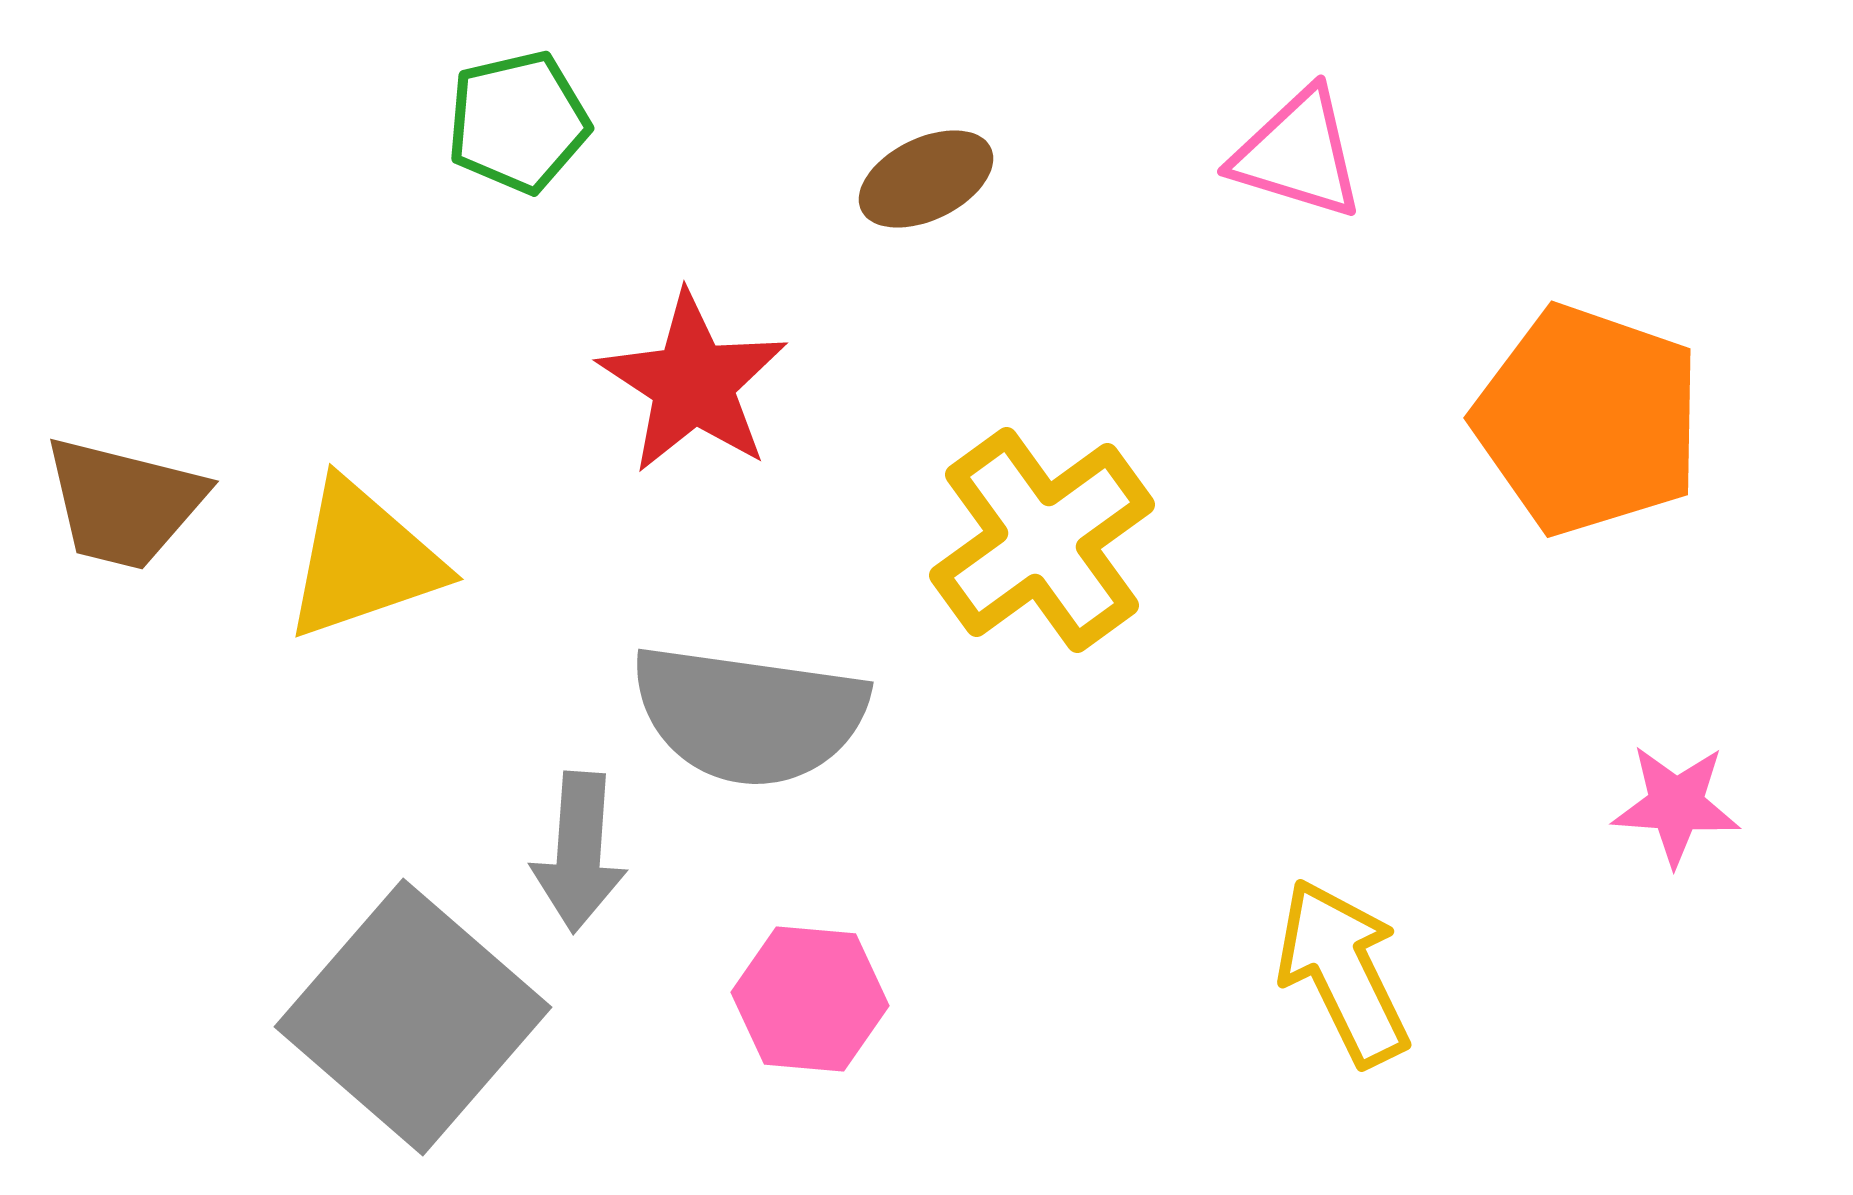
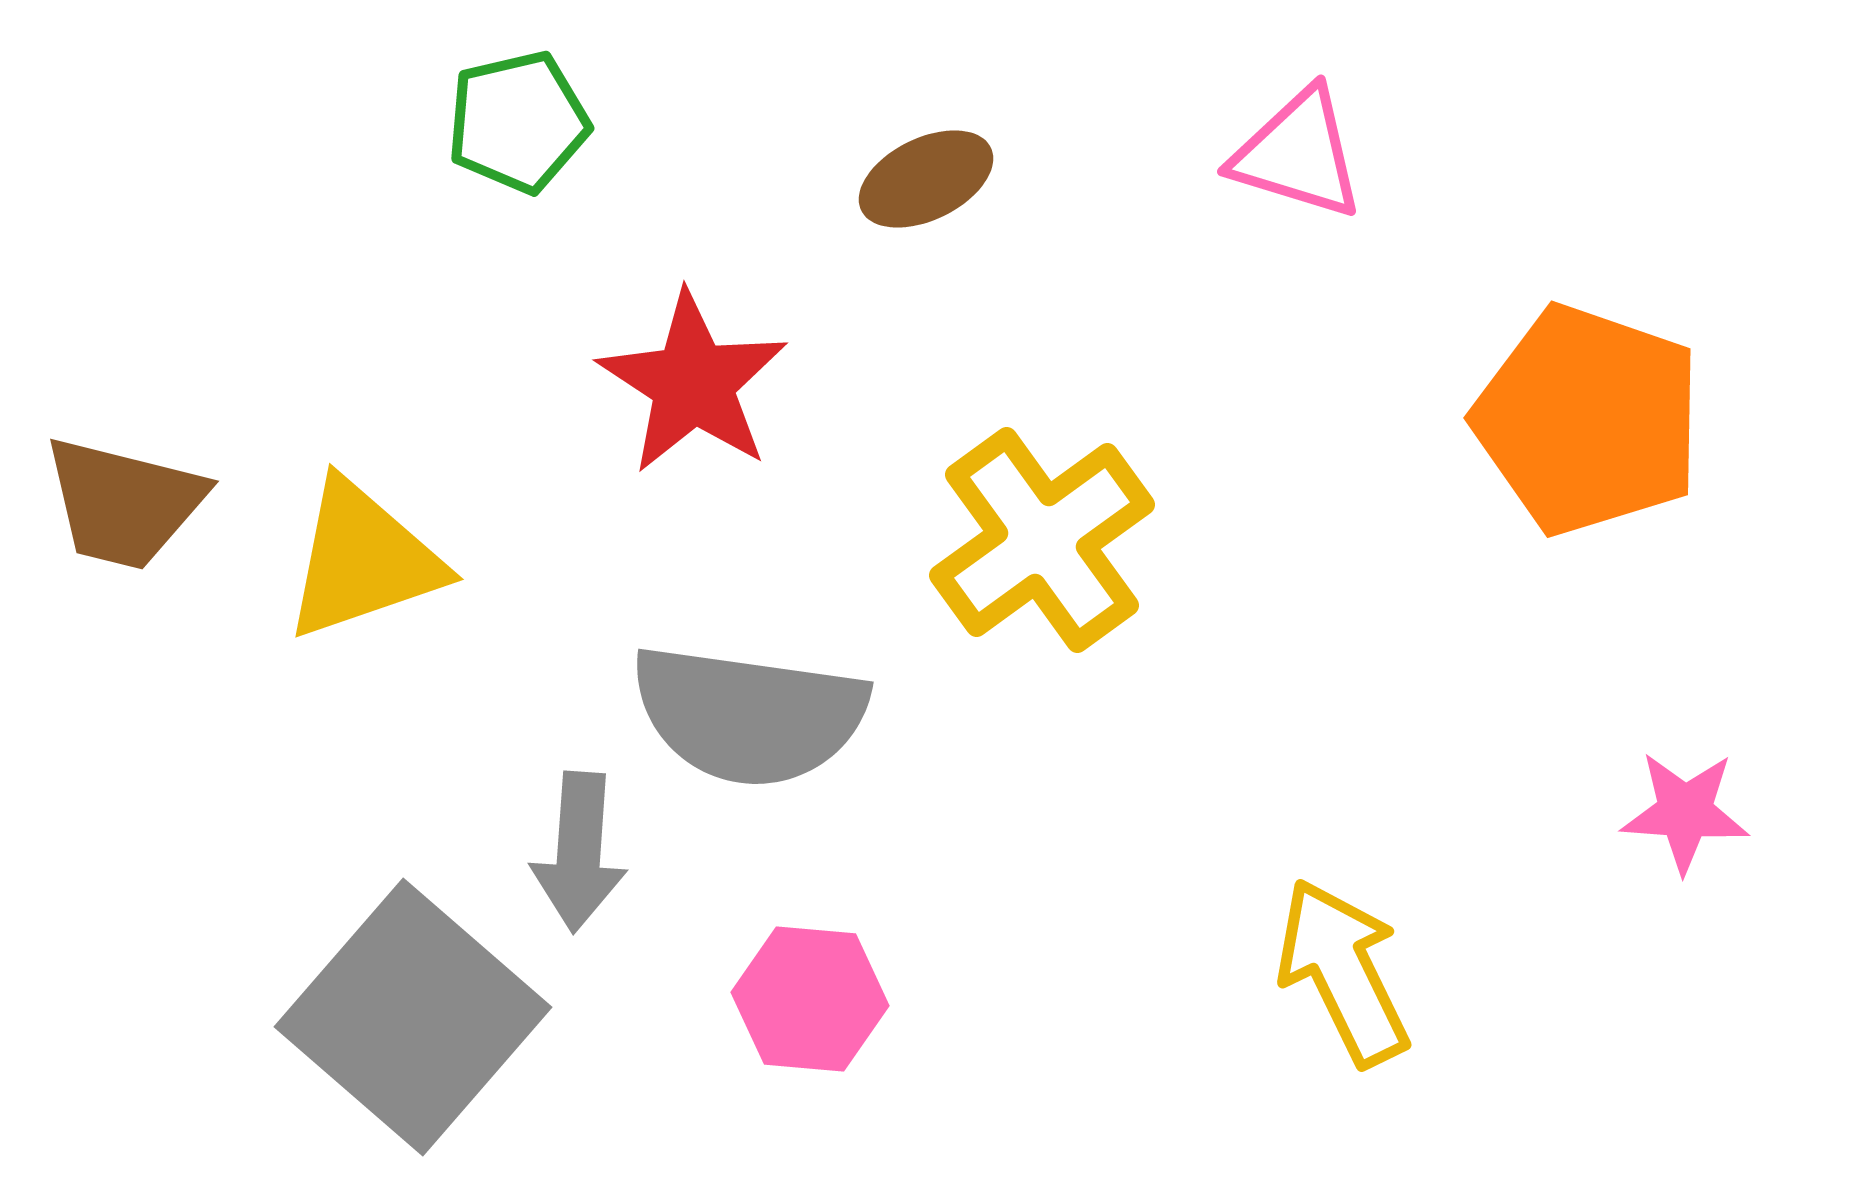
pink star: moved 9 px right, 7 px down
